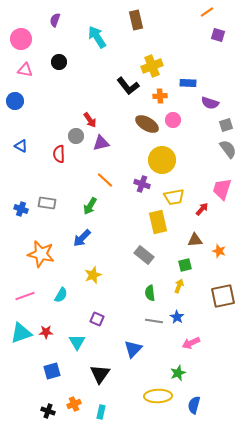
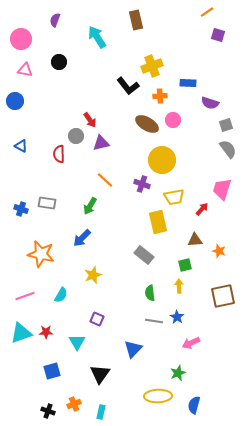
yellow arrow at (179, 286): rotated 24 degrees counterclockwise
